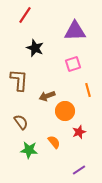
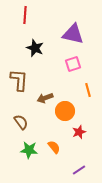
red line: rotated 30 degrees counterclockwise
purple triangle: moved 2 px left, 3 px down; rotated 15 degrees clockwise
brown arrow: moved 2 px left, 2 px down
orange semicircle: moved 5 px down
